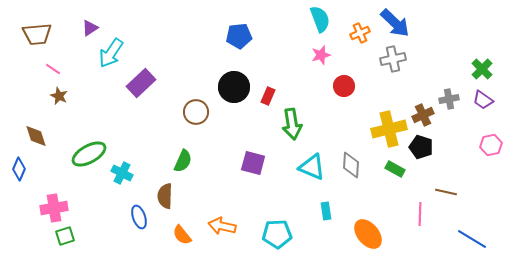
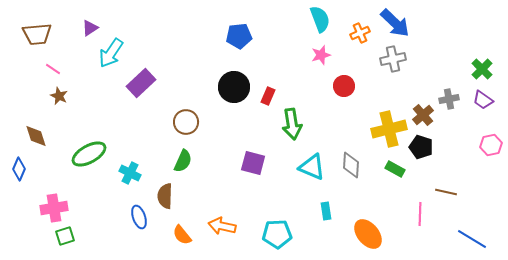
brown circle at (196, 112): moved 10 px left, 10 px down
brown cross at (423, 115): rotated 15 degrees counterclockwise
cyan cross at (122, 173): moved 8 px right
